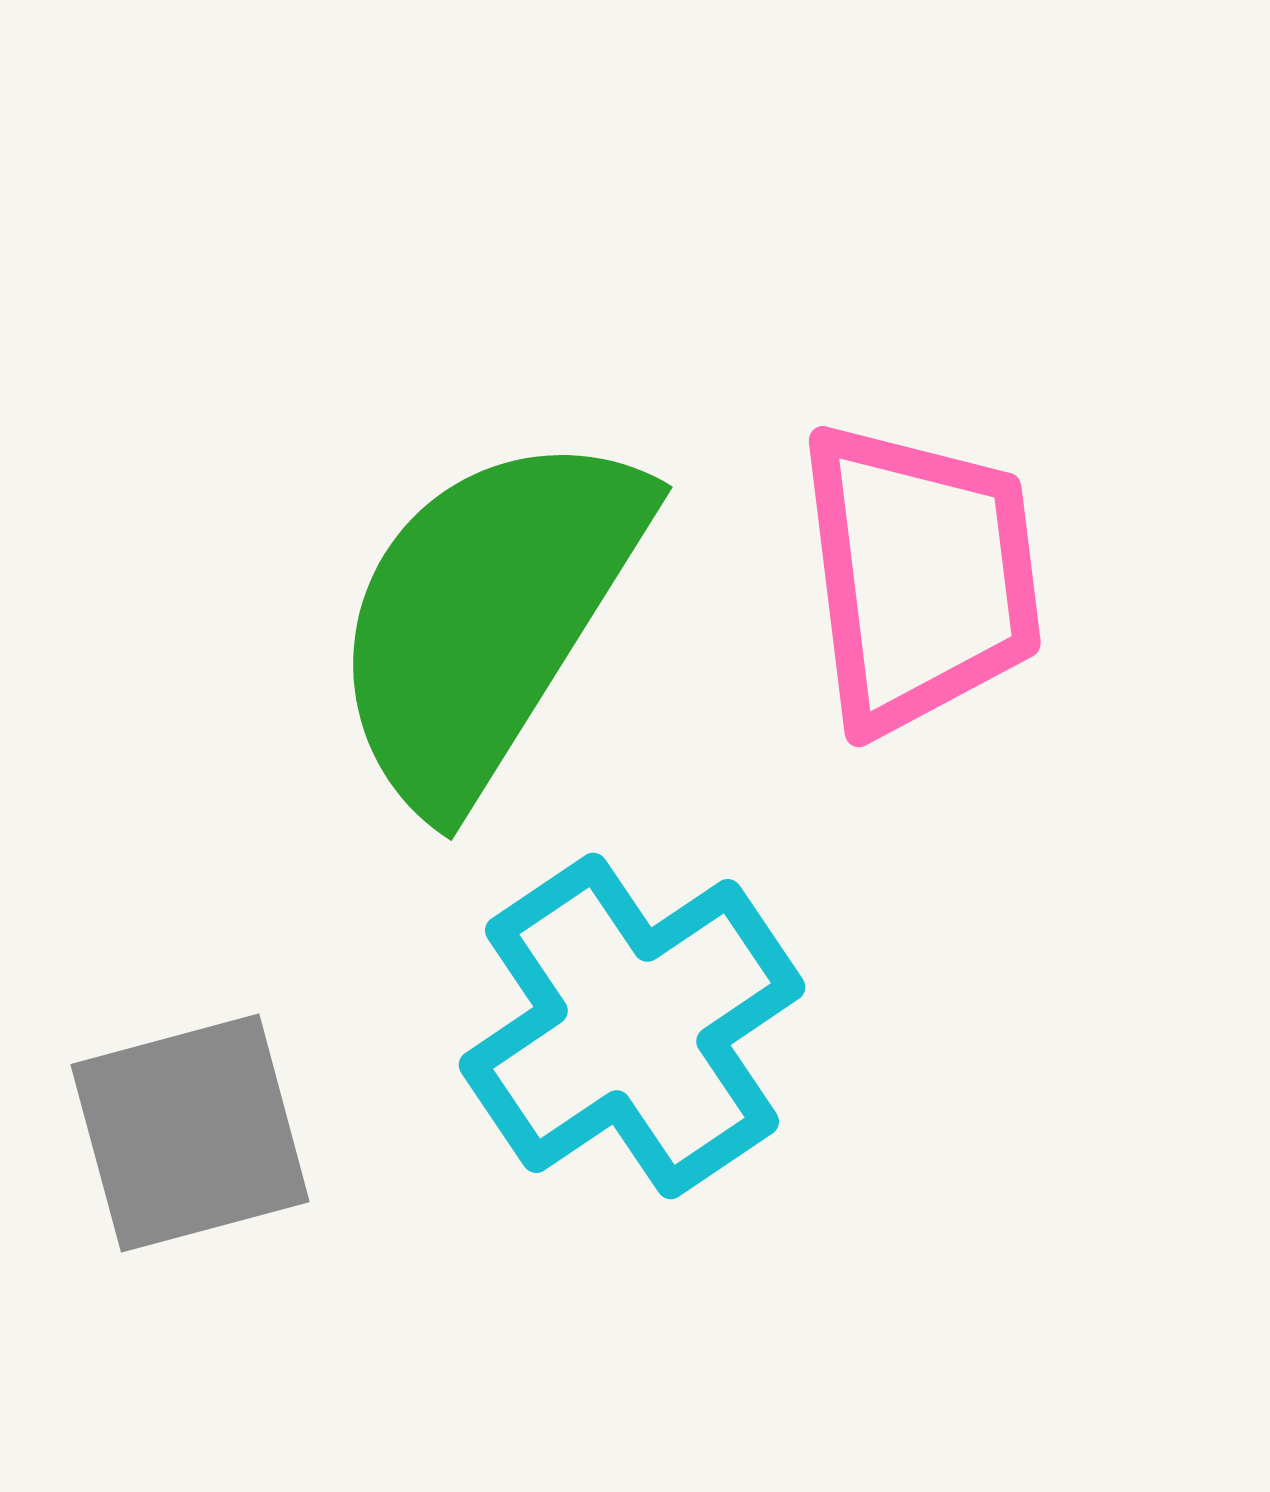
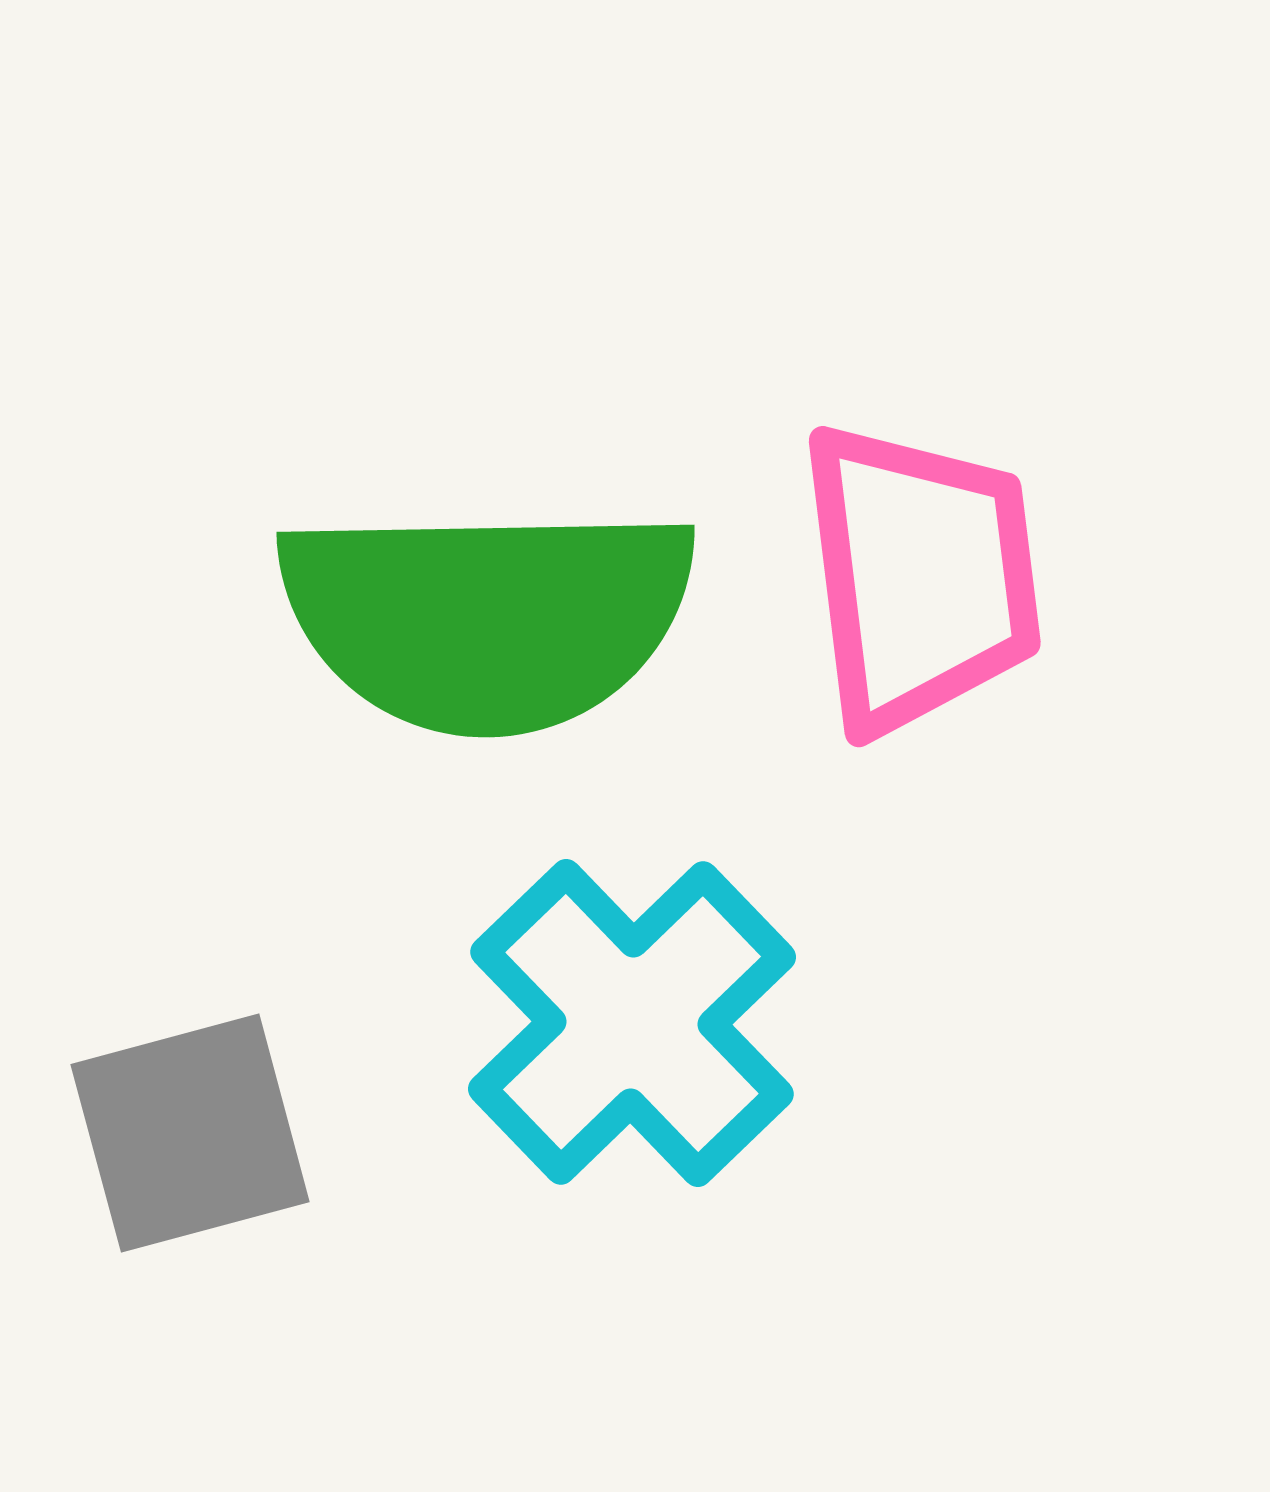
green semicircle: rotated 123 degrees counterclockwise
cyan cross: moved 3 px up; rotated 10 degrees counterclockwise
